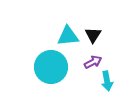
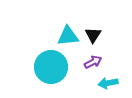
cyan arrow: moved 1 px right, 2 px down; rotated 90 degrees clockwise
